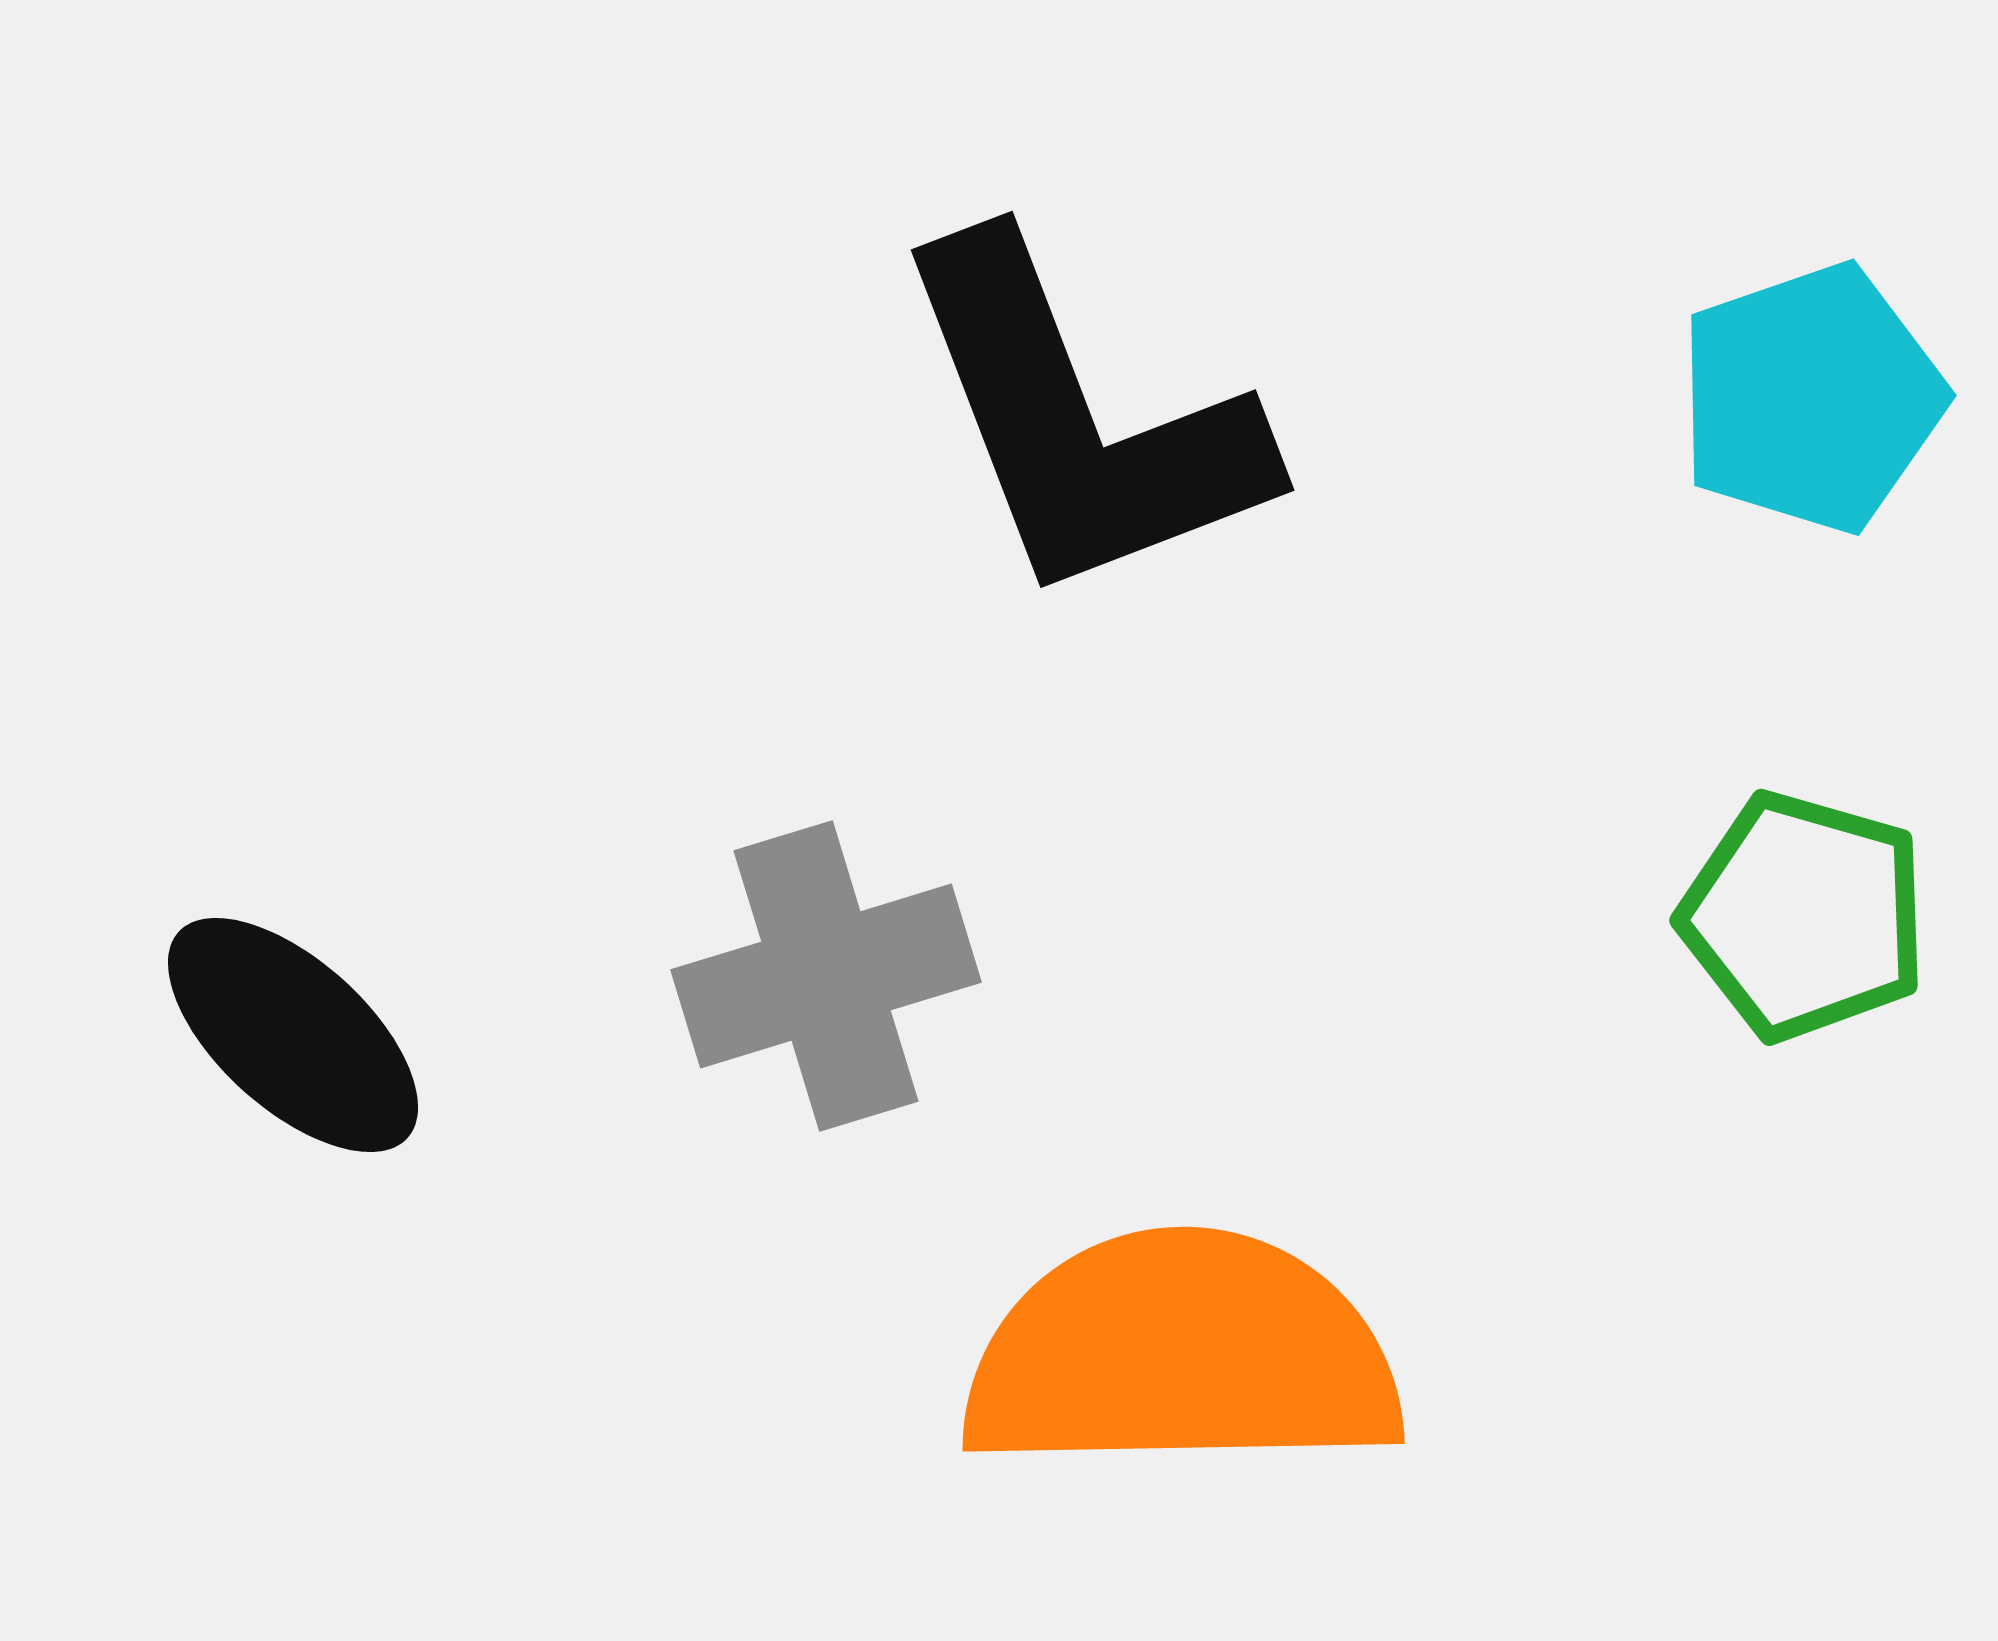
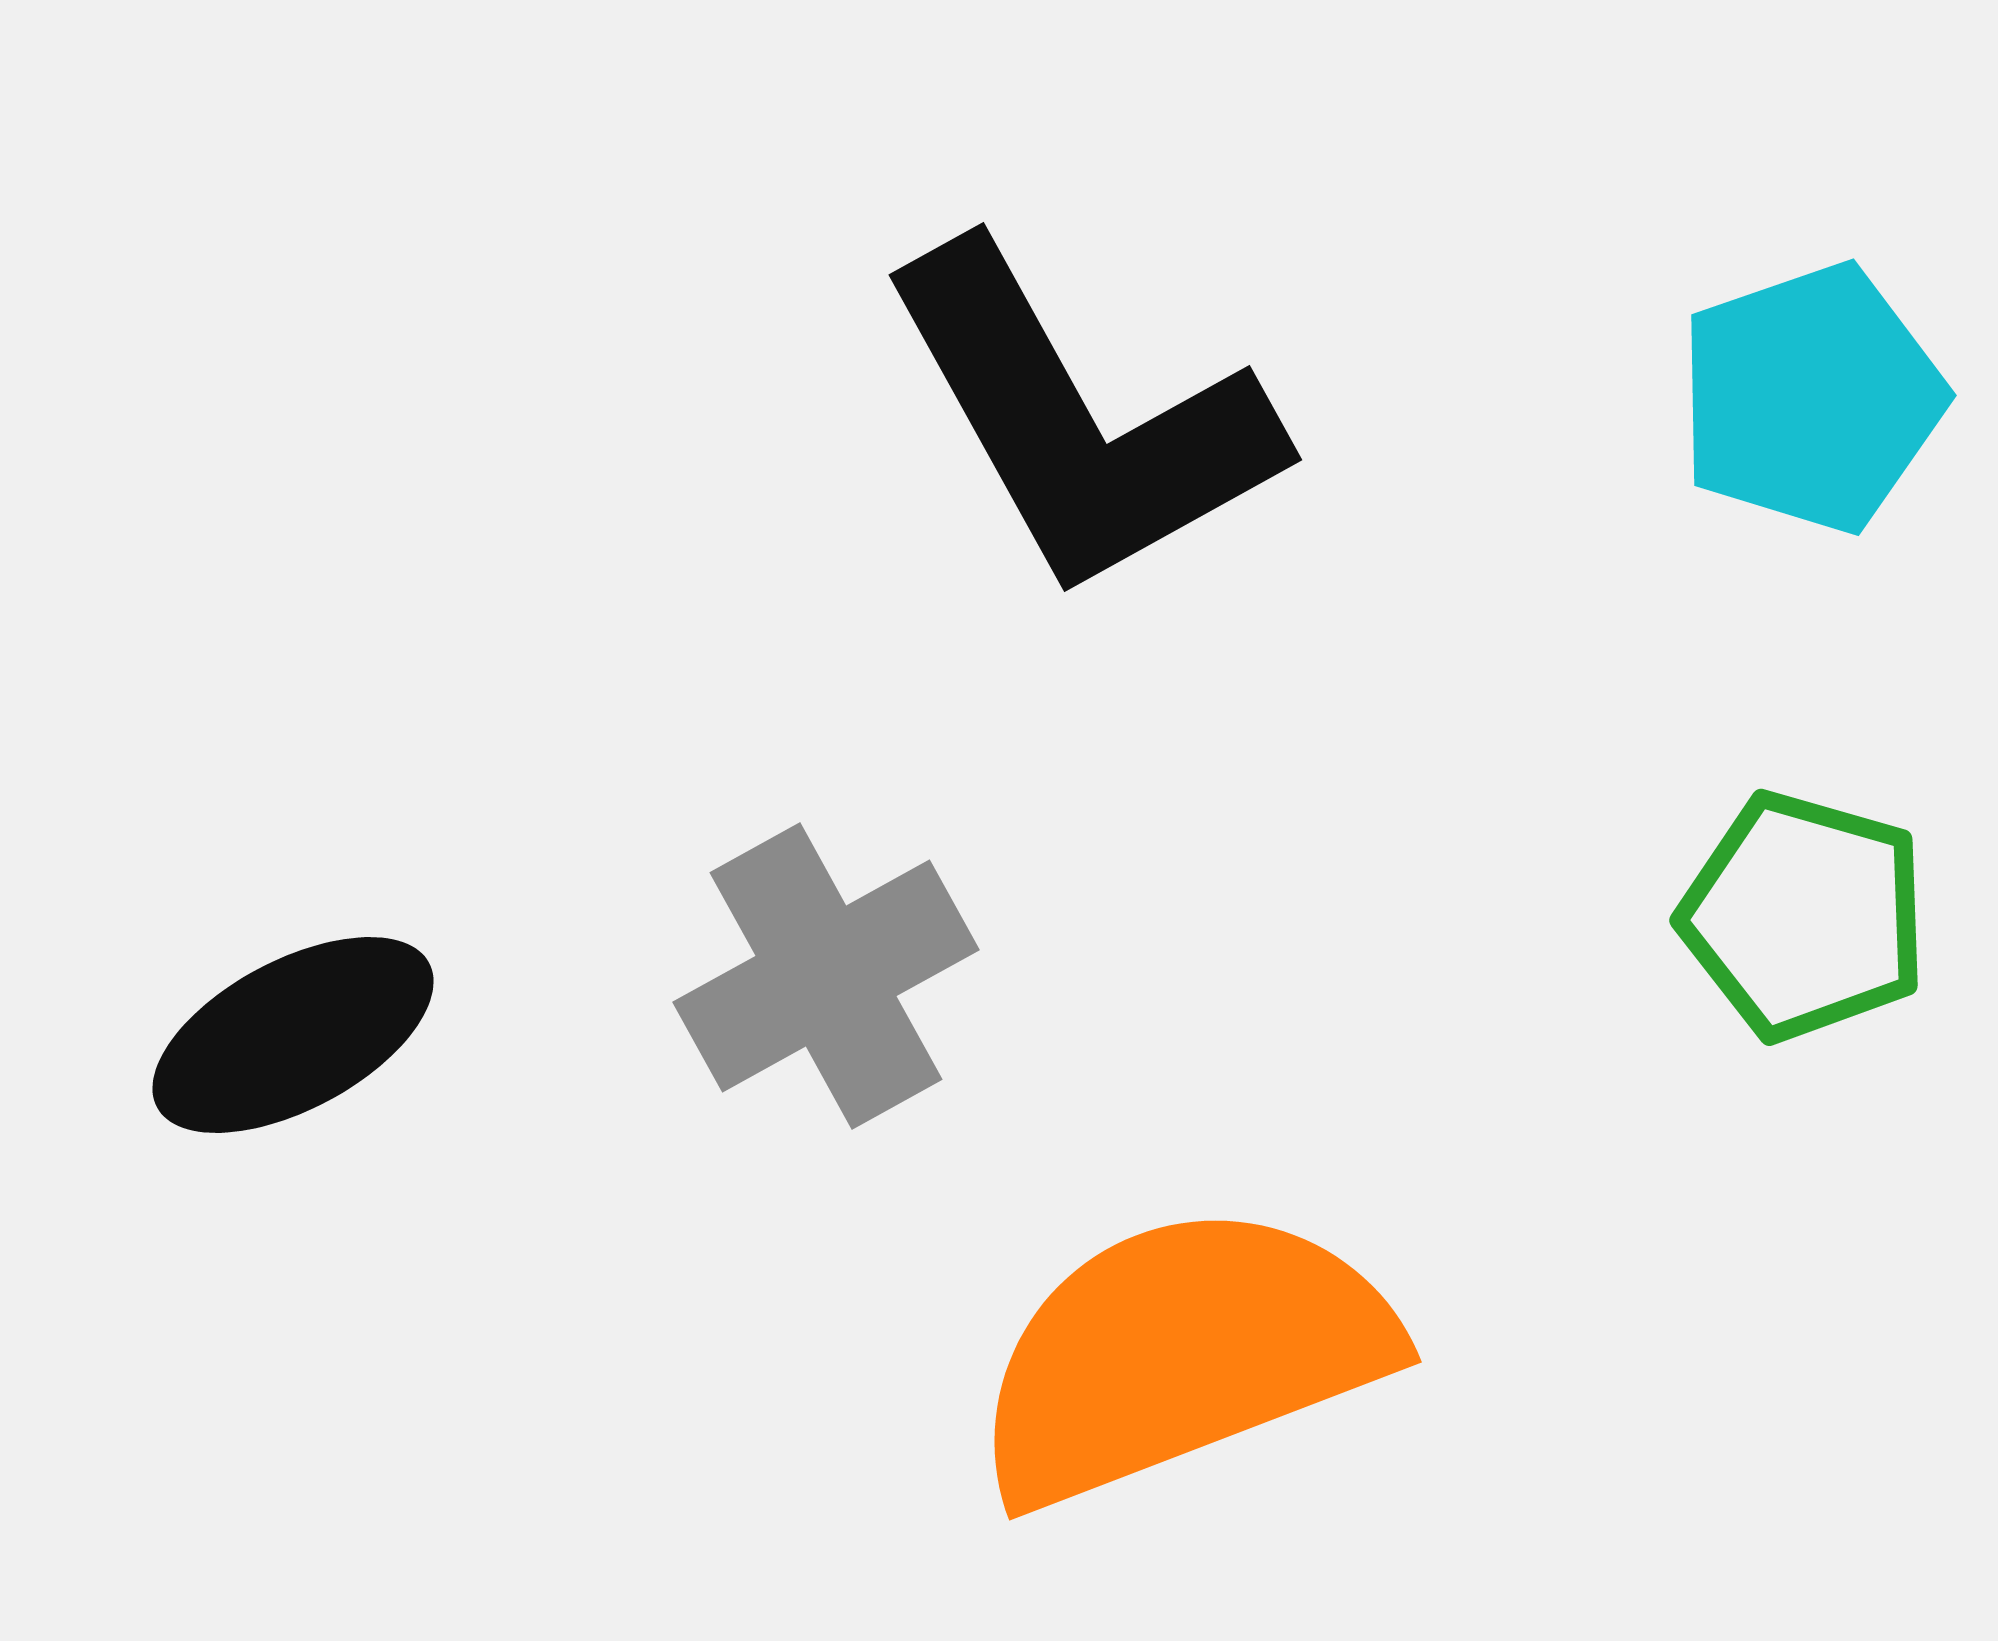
black L-shape: rotated 8 degrees counterclockwise
gray cross: rotated 12 degrees counterclockwise
black ellipse: rotated 70 degrees counterclockwise
orange semicircle: rotated 20 degrees counterclockwise
